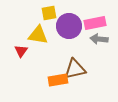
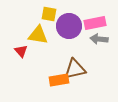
yellow square: moved 1 px down; rotated 21 degrees clockwise
red triangle: rotated 16 degrees counterclockwise
orange rectangle: moved 1 px right
